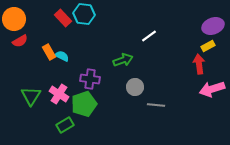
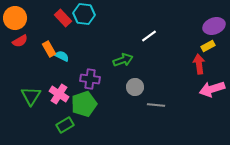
orange circle: moved 1 px right, 1 px up
purple ellipse: moved 1 px right
orange rectangle: moved 3 px up
